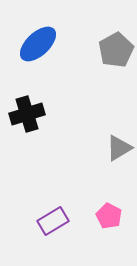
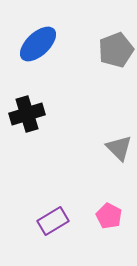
gray pentagon: rotated 8 degrees clockwise
gray triangle: rotated 44 degrees counterclockwise
